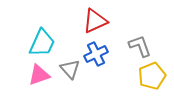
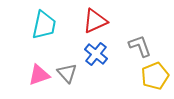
cyan trapezoid: moved 2 px right, 18 px up; rotated 12 degrees counterclockwise
blue cross: rotated 25 degrees counterclockwise
gray triangle: moved 3 px left, 4 px down
yellow pentagon: moved 3 px right
